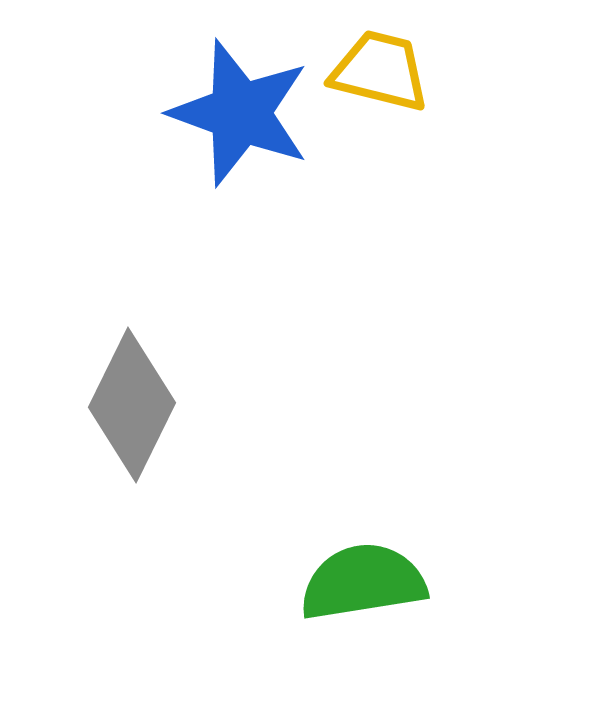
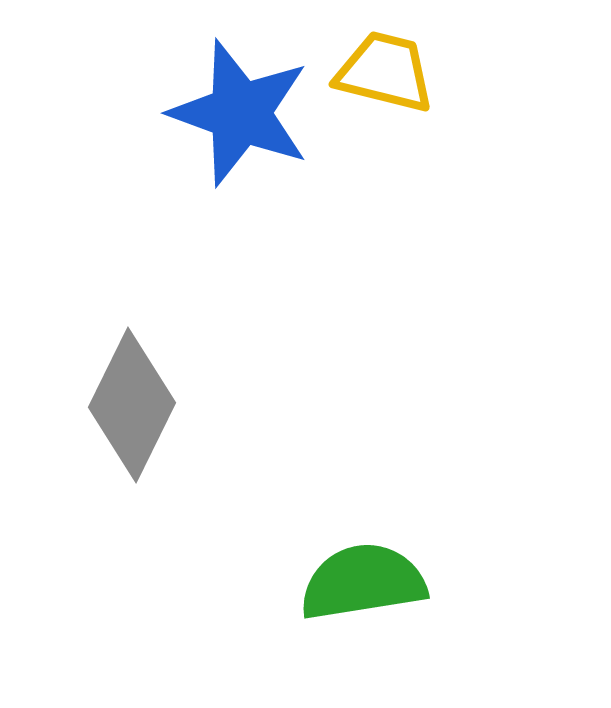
yellow trapezoid: moved 5 px right, 1 px down
